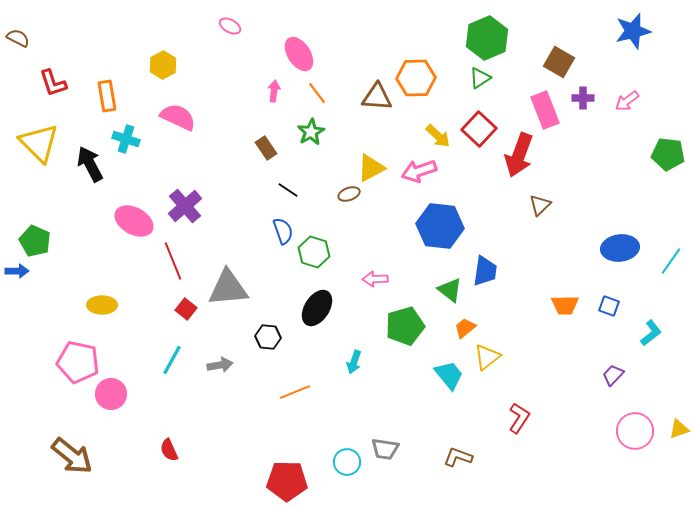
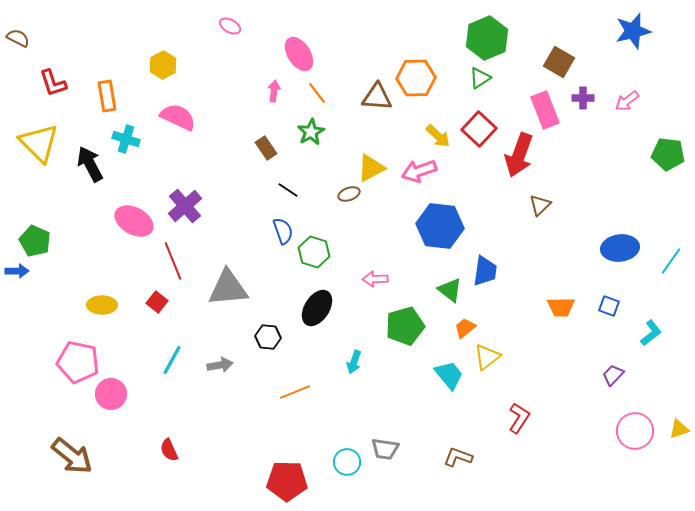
orange trapezoid at (565, 305): moved 4 px left, 2 px down
red square at (186, 309): moved 29 px left, 7 px up
